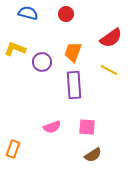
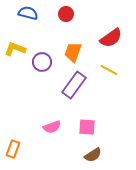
purple rectangle: rotated 40 degrees clockwise
